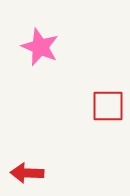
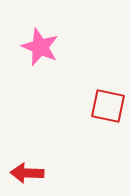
red square: rotated 12 degrees clockwise
